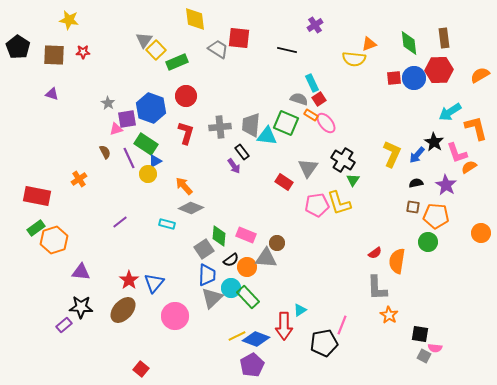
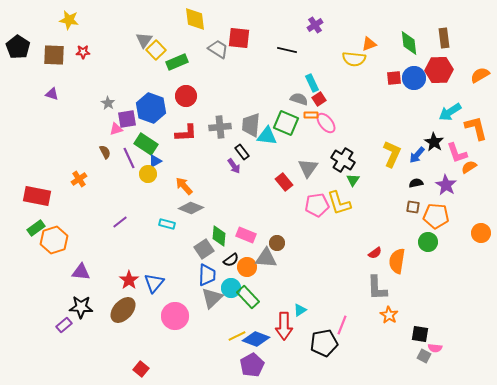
orange rectangle at (311, 115): rotated 32 degrees counterclockwise
red L-shape at (186, 133): rotated 70 degrees clockwise
red rectangle at (284, 182): rotated 18 degrees clockwise
